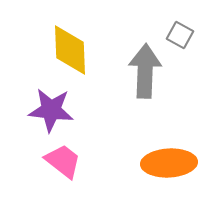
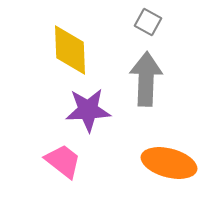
gray square: moved 32 px left, 13 px up
gray arrow: moved 1 px right, 8 px down
purple star: moved 37 px right; rotated 9 degrees counterclockwise
orange ellipse: rotated 18 degrees clockwise
